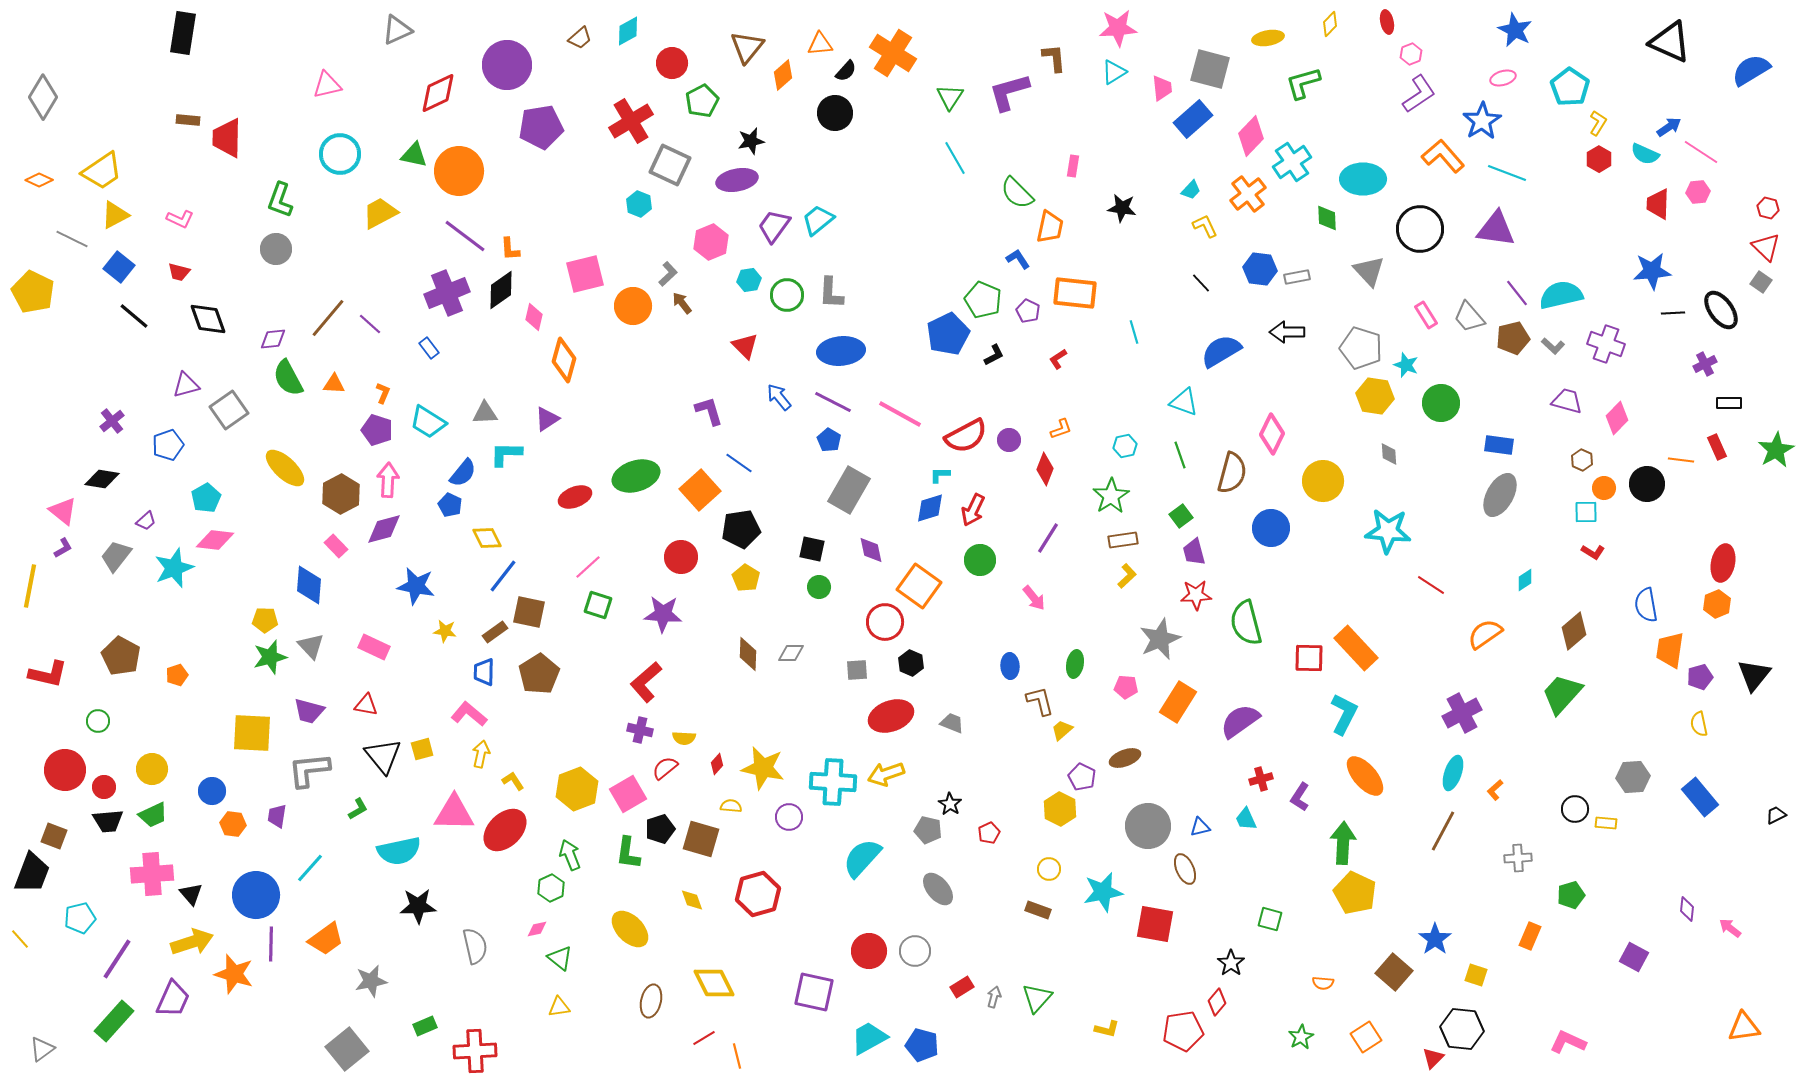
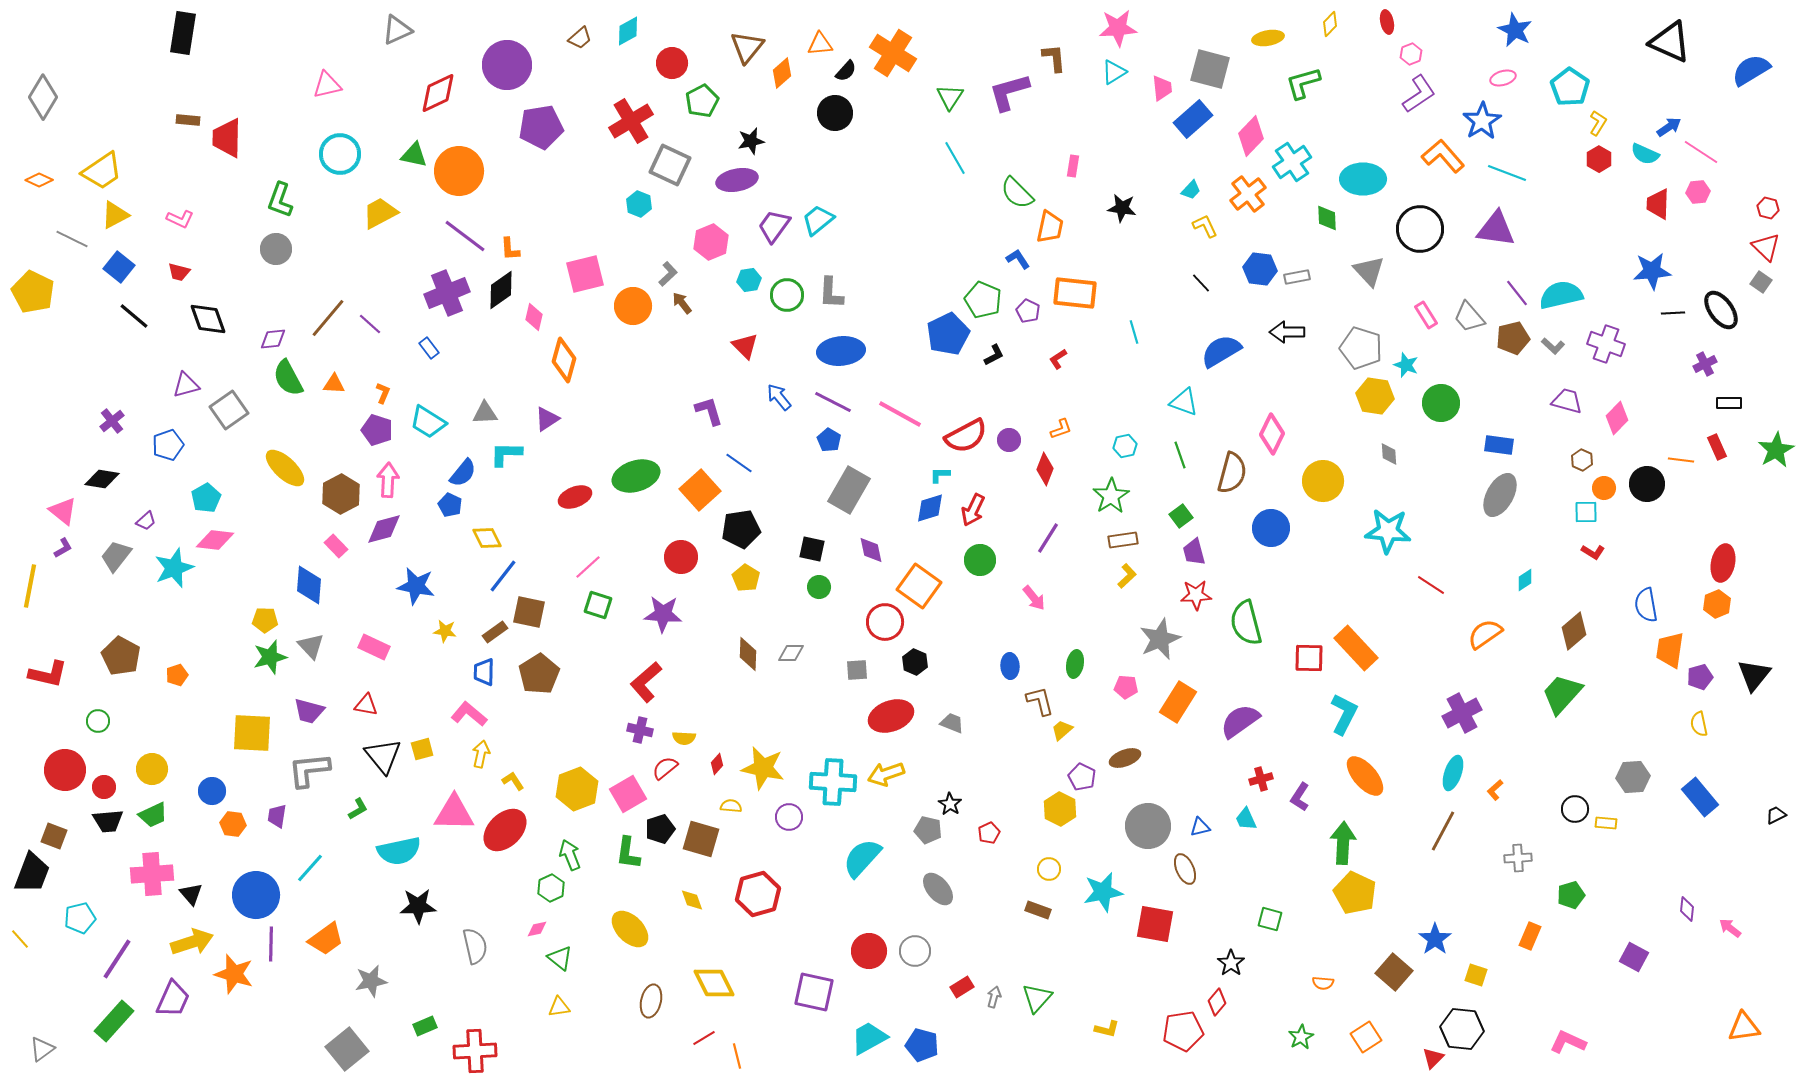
orange diamond at (783, 75): moved 1 px left, 2 px up
black hexagon at (911, 663): moved 4 px right, 1 px up
